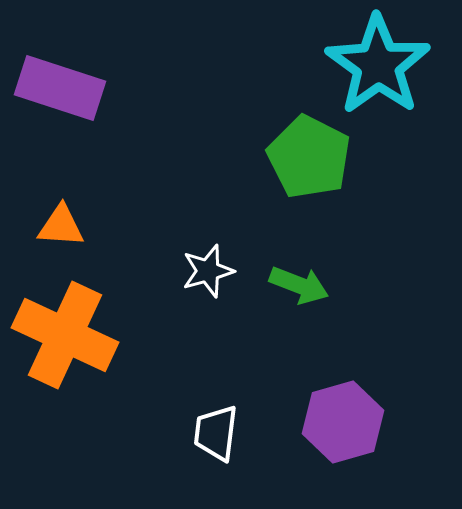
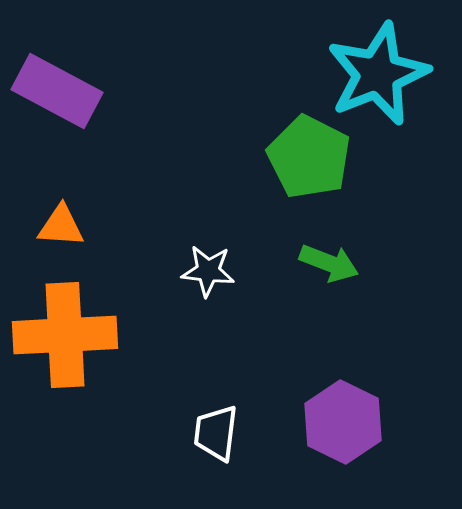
cyan star: moved 9 px down; rotated 14 degrees clockwise
purple rectangle: moved 3 px left, 3 px down; rotated 10 degrees clockwise
white star: rotated 22 degrees clockwise
green arrow: moved 30 px right, 22 px up
orange cross: rotated 28 degrees counterclockwise
purple hexagon: rotated 18 degrees counterclockwise
